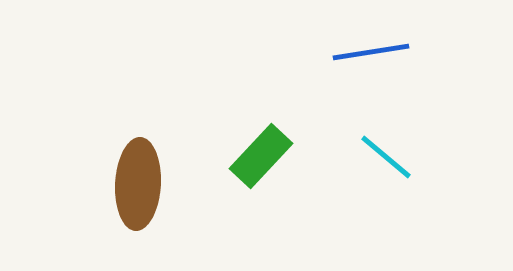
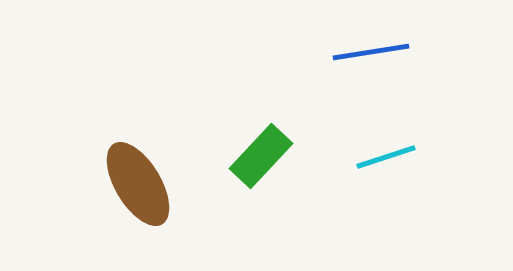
cyan line: rotated 58 degrees counterclockwise
brown ellipse: rotated 34 degrees counterclockwise
